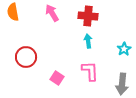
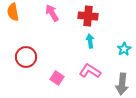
cyan arrow: moved 2 px right
pink L-shape: rotated 55 degrees counterclockwise
